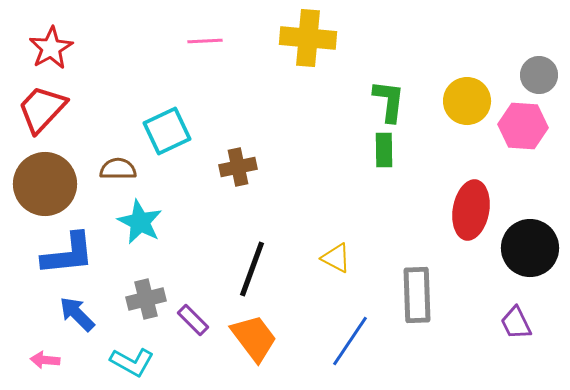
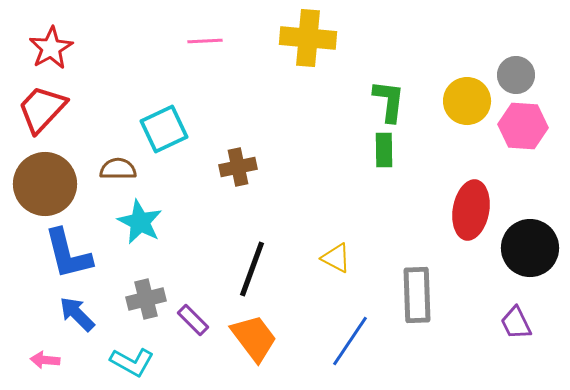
gray circle: moved 23 px left
cyan square: moved 3 px left, 2 px up
blue L-shape: rotated 82 degrees clockwise
